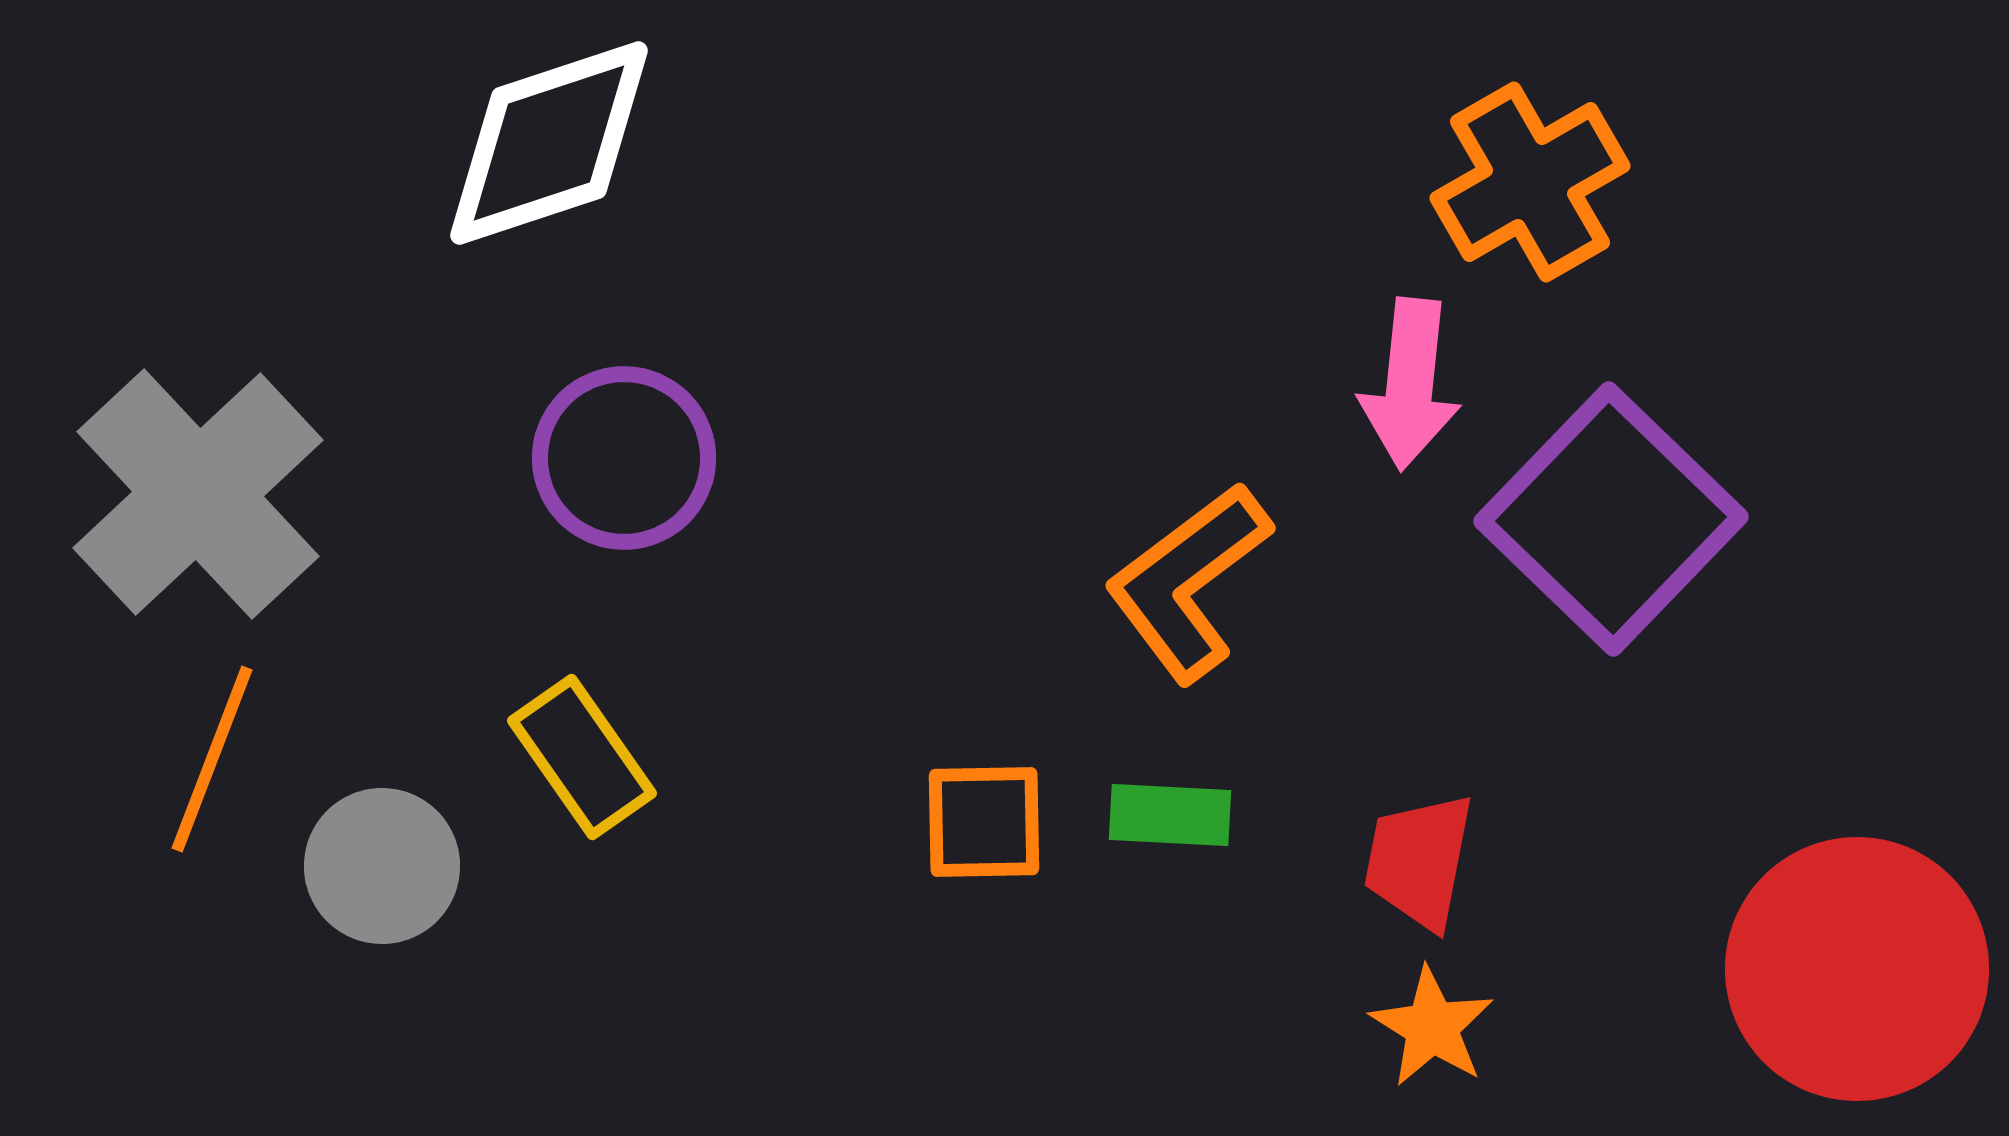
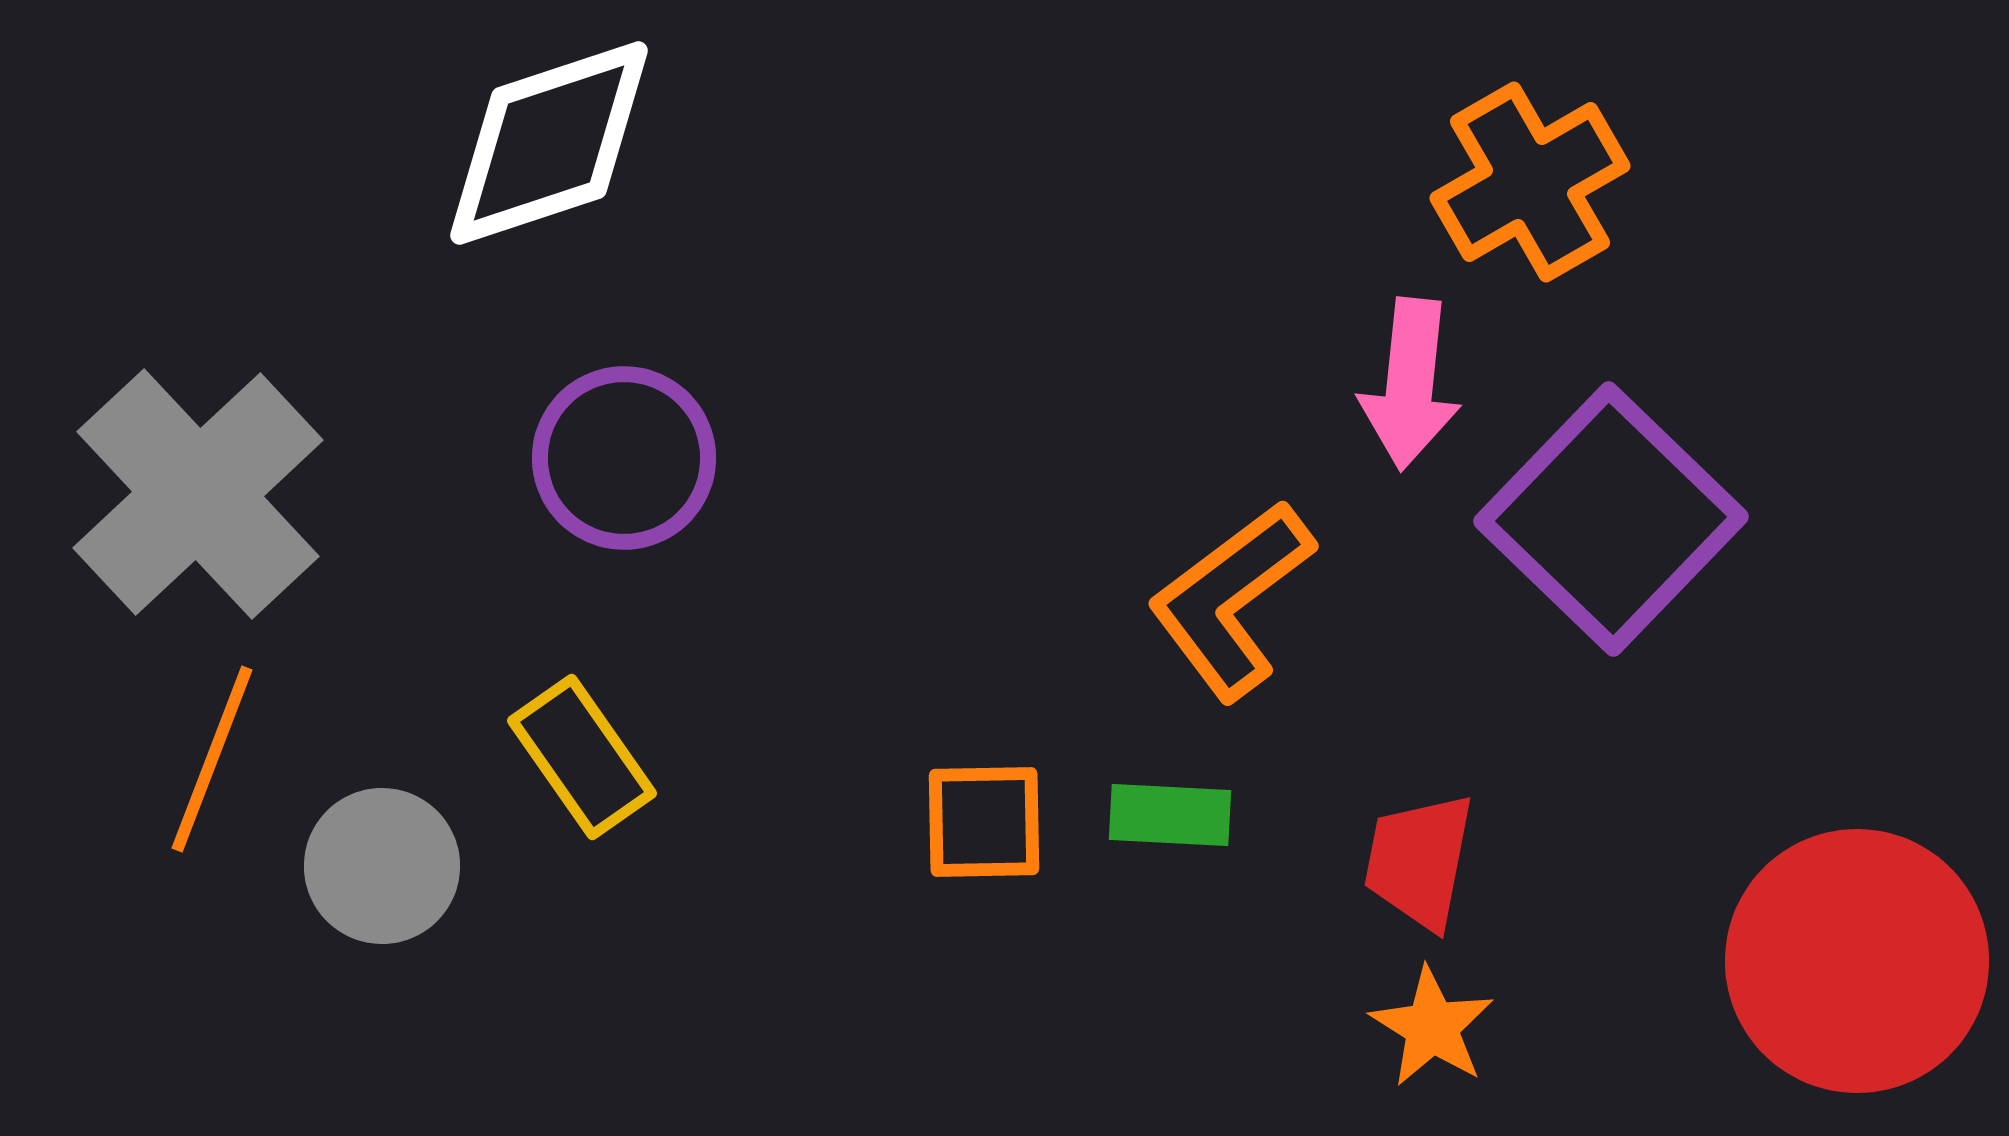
orange L-shape: moved 43 px right, 18 px down
red circle: moved 8 px up
